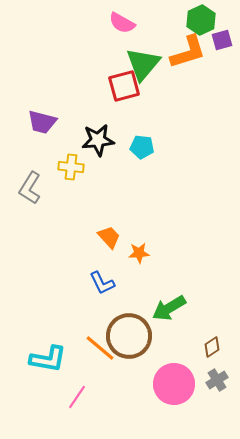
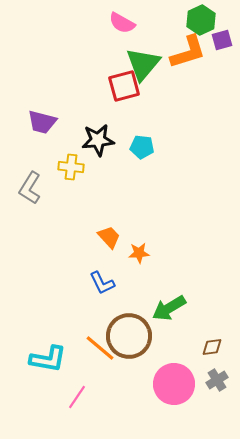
brown diamond: rotated 25 degrees clockwise
